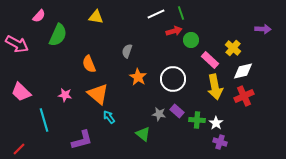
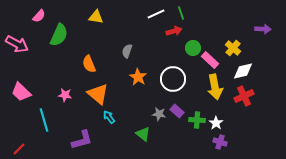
green semicircle: moved 1 px right
green circle: moved 2 px right, 8 px down
